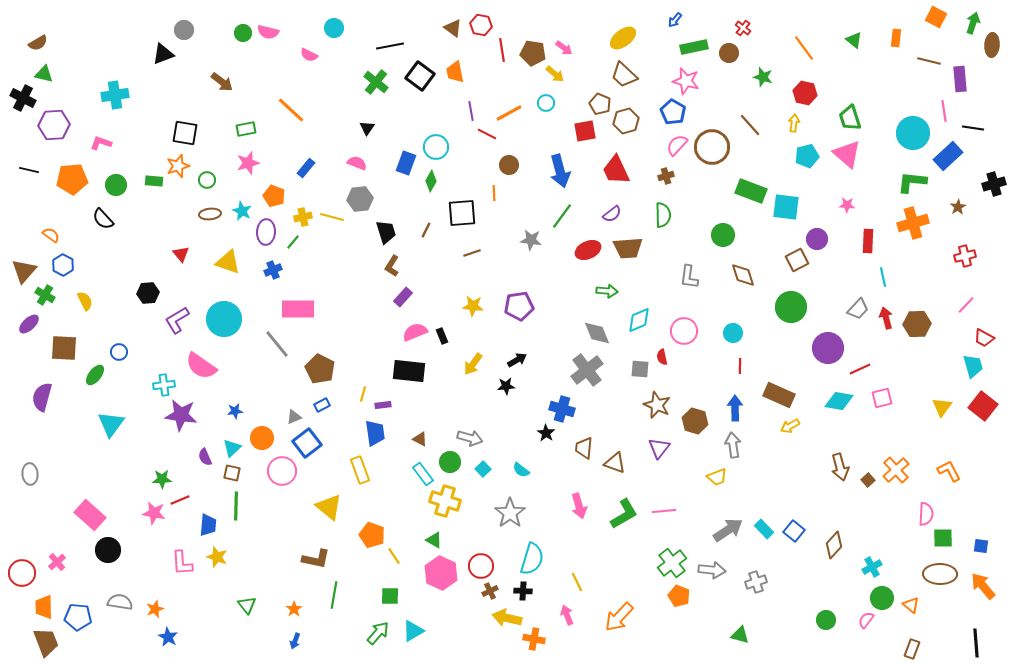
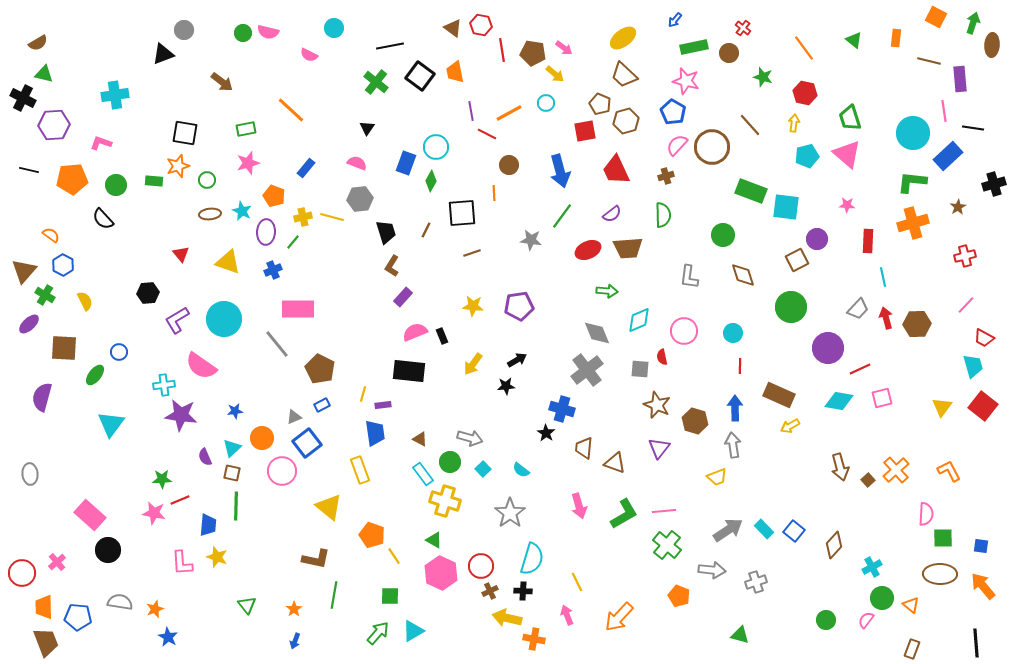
green cross at (672, 563): moved 5 px left, 18 px up; rotated 12 degrees counterclockwise
